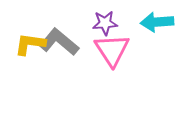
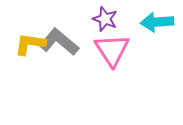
purple star: moved 4 px up; rotated 25 degrees clockwise
